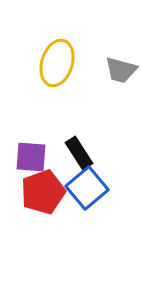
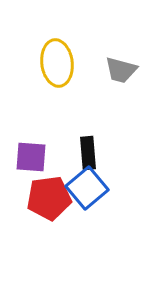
yellow ellipse: rotated 24 degrees counterclockwise
black rectangle: moved 9 px right; rotated 28 degrees clockwise
red pentagon: moved 6 px right, 6 px down; rotated 12 degrees clockwise
